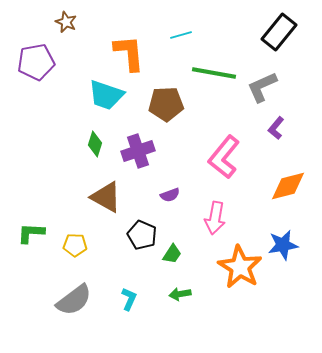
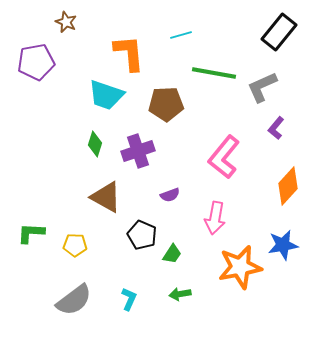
orange diamond: rotated 33 degrees counterclockwise
orange star: rotated 30 degrees clockwise
